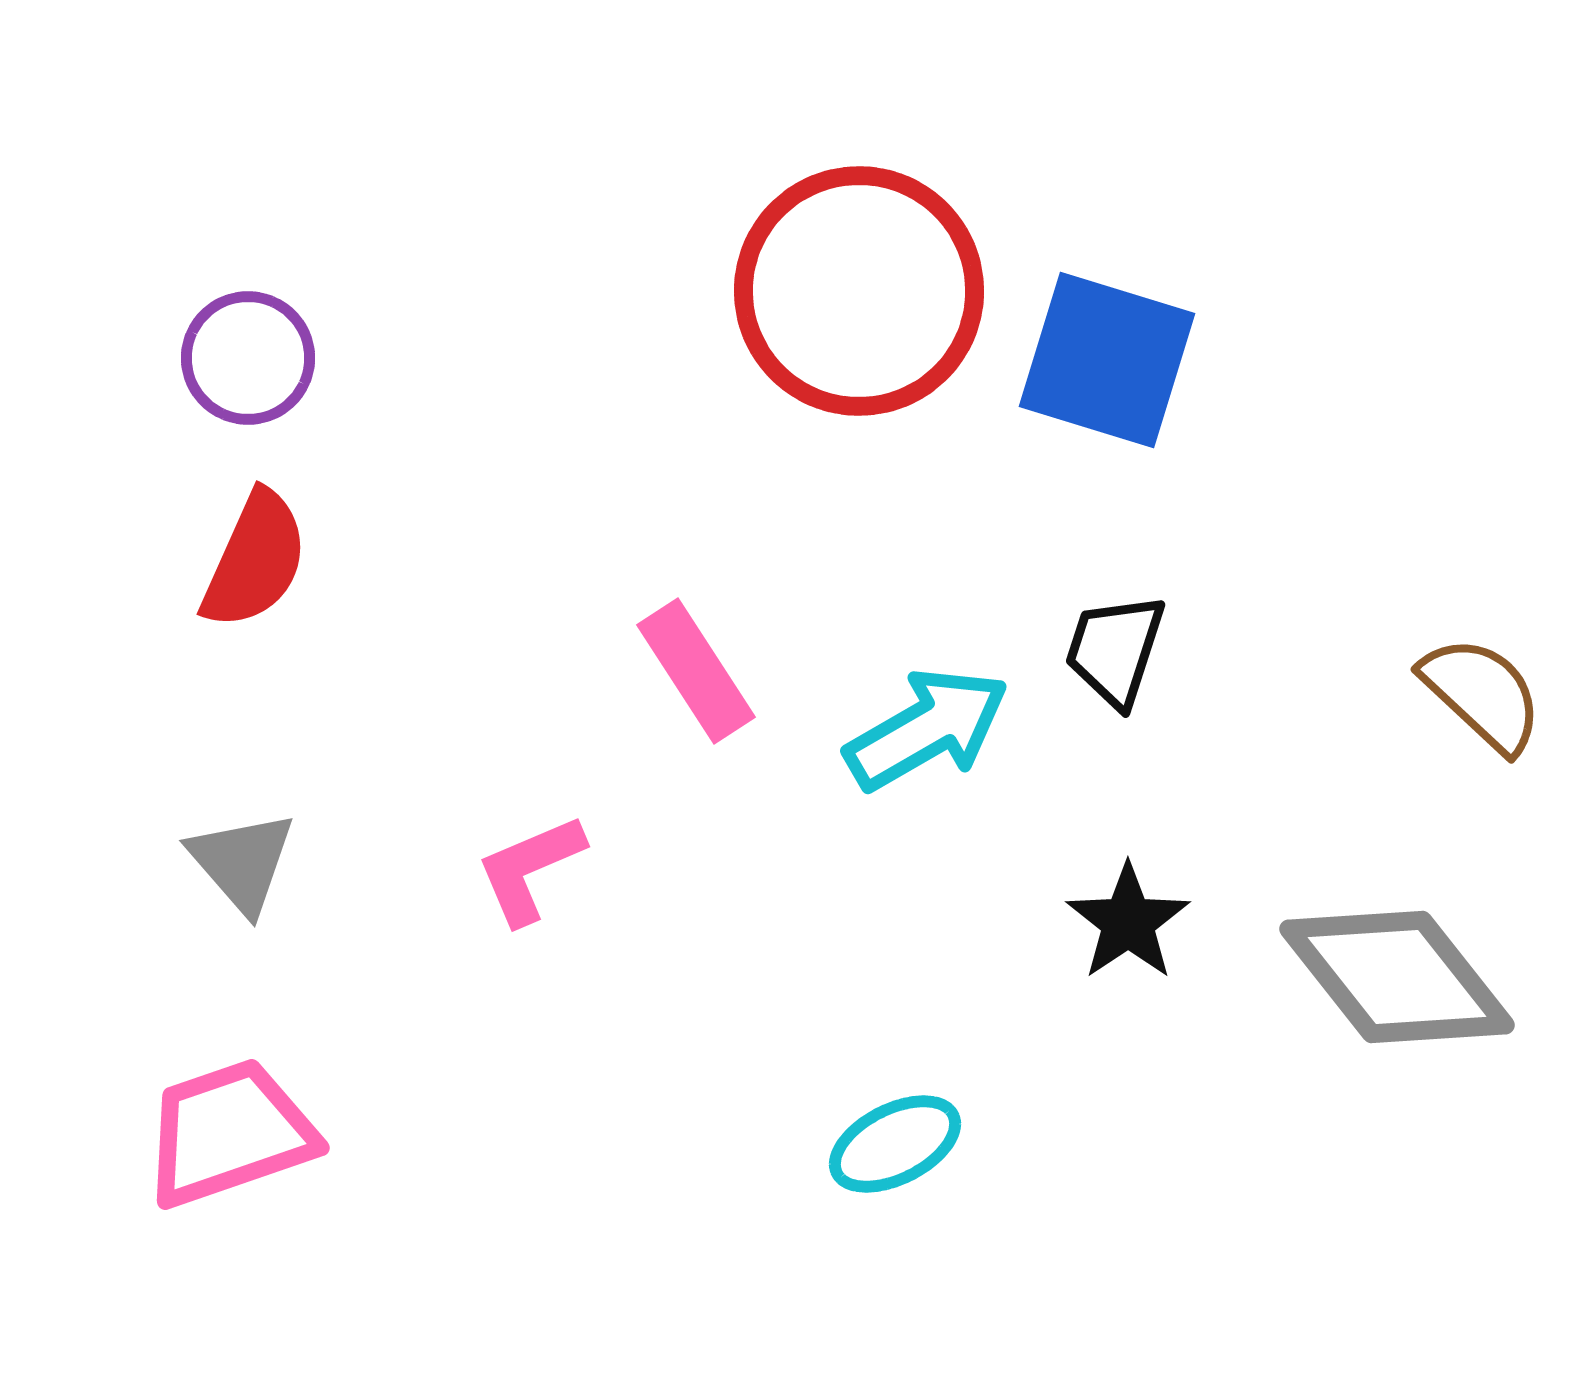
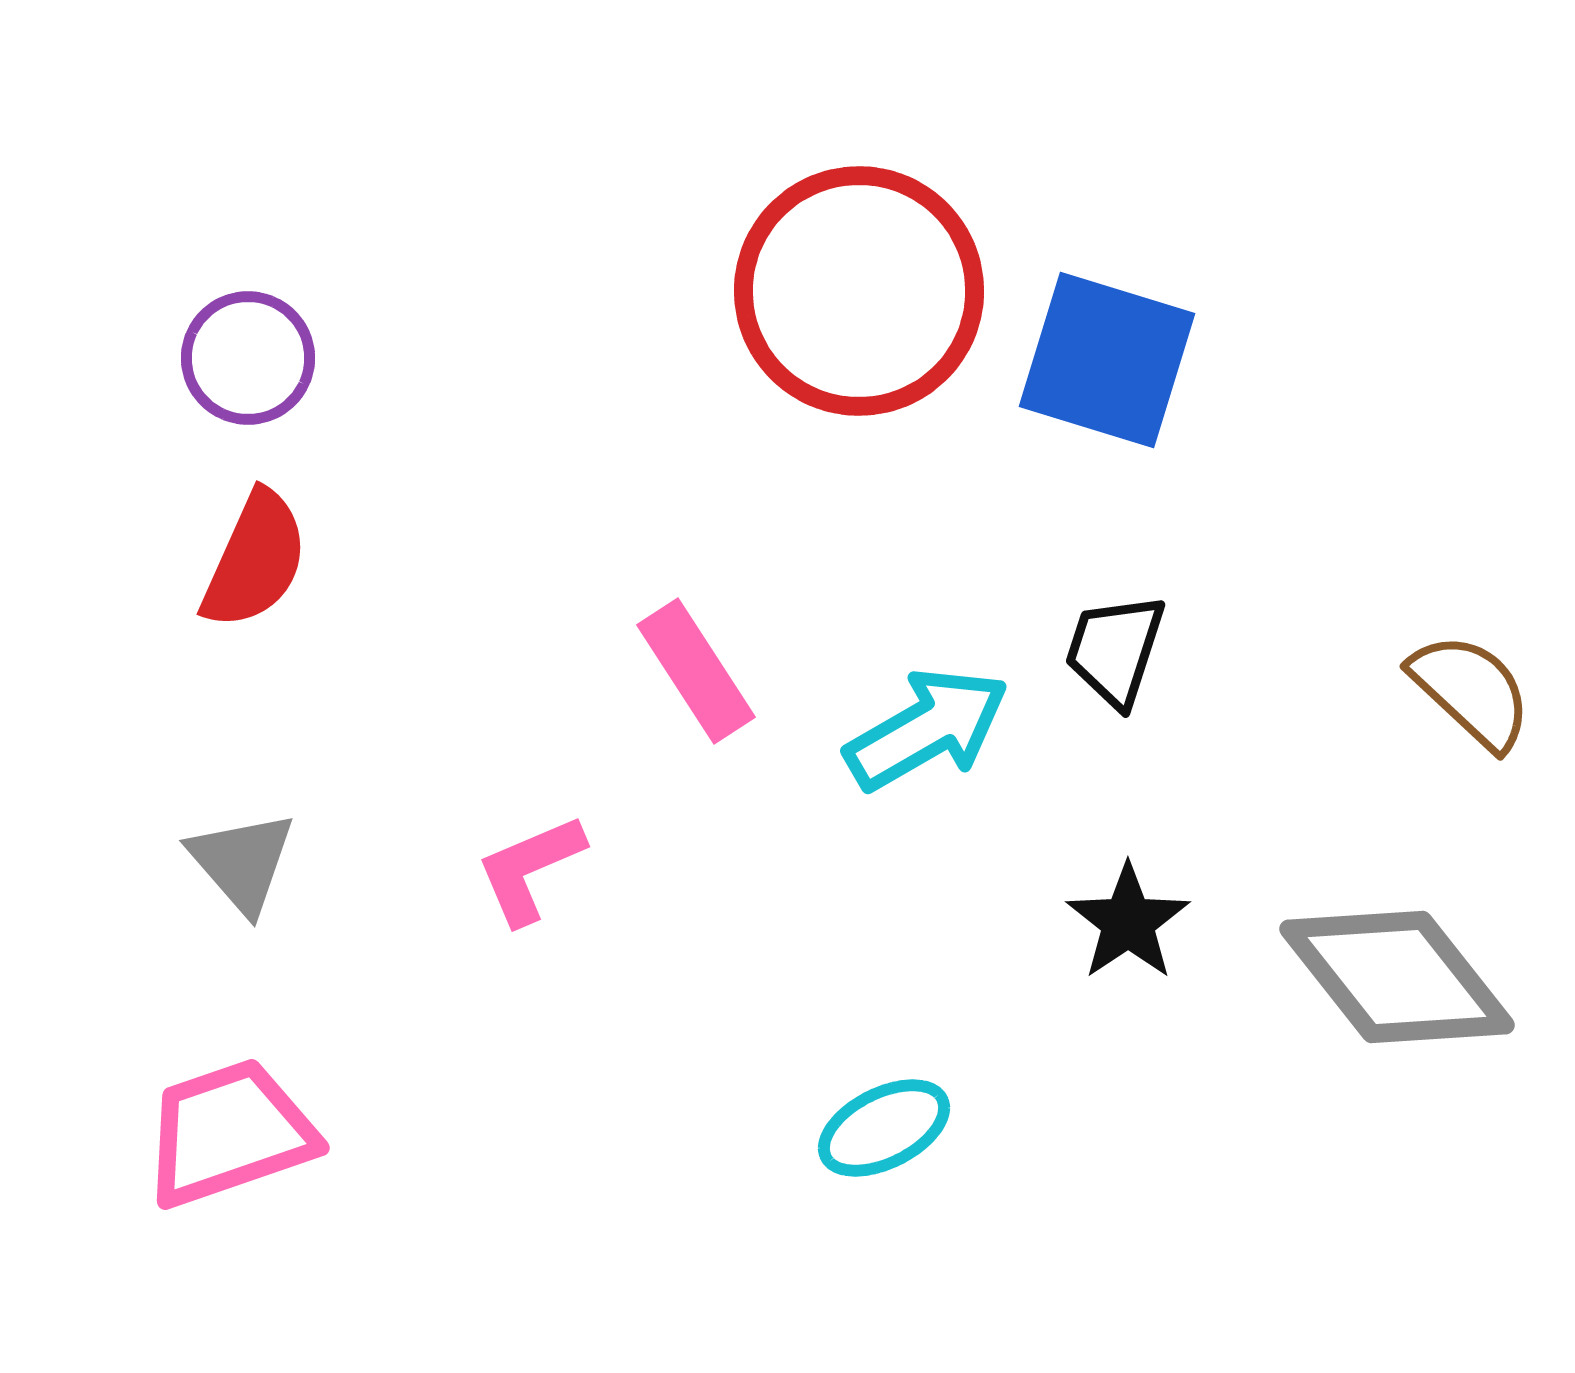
brown semicircle: moved 11 px left, 3 px up
cyan ellipse: moved 11 px left, 16 px up
